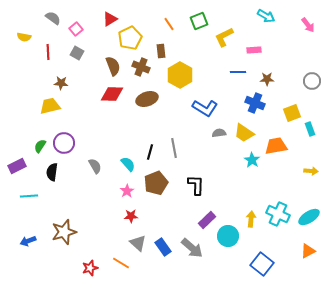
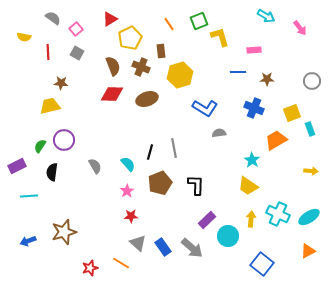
pink arrow at (308, 25): moved 8 px left, 3 px down
yellow L-shape at (224, 37): moved 4 px left; rotated 100 degrees clockwise
yellow hexagon at (180, 75): rotated 15 degrees clockwise
blue cross at (255, 103): moved 1 px left, 5 px down
yellow trapezoid at (244, 133): moved 4 px right, 53 px down
purple circle at (64, 143): moved 3 px up
orange trapezoid at (276, 146): moved 6 px up; rotated 20 degrees counterclockwise
brown pentagon at (156, 183): moved 4 px right
